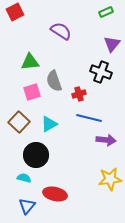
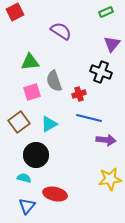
brown square: rotated 10 degrees clockwise
